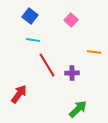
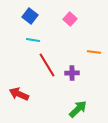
pink square: moved 1 px left, 1 px up
red arrow: rotated 102 degrees counterclockwise
